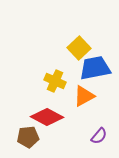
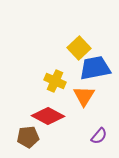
orange triangle: rotated 30 degrees counterclockwise
red diamond: moved 1 px right, 1 px up
